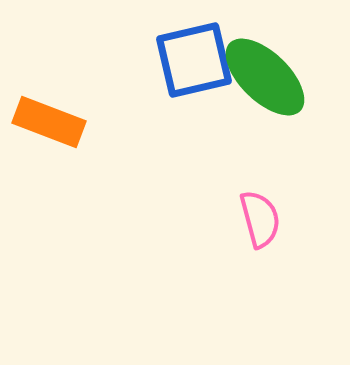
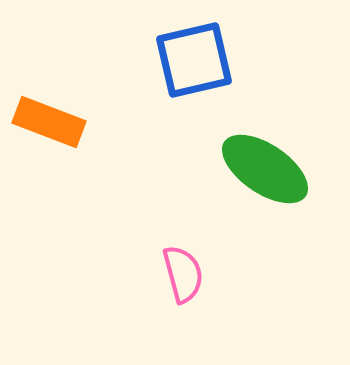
green ellipse: moved 92 px down; rotated 10 degrees counterclockwise
pink semicircle: moved 77 px left, 55 px down
